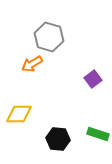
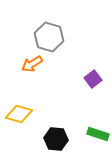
yellow diamond: rotated 16 degrees clockwise
black hexagon: moved 2 px left
